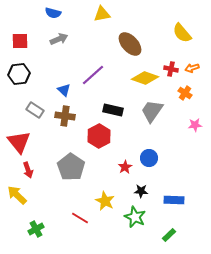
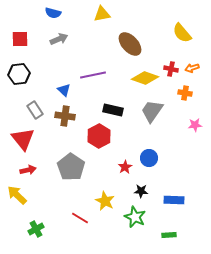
red square: moved 2 px up
purple line: rotated 30 degrees clockwise
orange cross: rotated 24 degrees counterclockwise
gray rectangle: rotated 24 degrees clockwise
red triangle: moved 4 px right, 3 px up
red arrow: rotated 84 degrees counterclockwise
green rectangle: rotated 40 degrees clockwise
